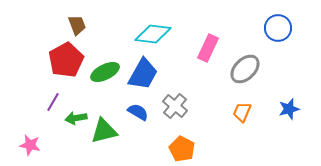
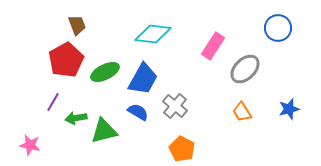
pink rectangle: moved 5 px right, 2 px up; rotated 8 degrees clockwise
blue trapezoid: moved 5 px down
orange trapezoid: rotated 55 degrees counterclockwise
